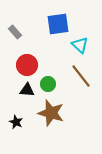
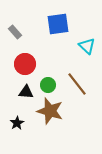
cyan triangle: moved 7 px right, 1 px down
red circle: moved 2 px left, 1 px up
brown line: moved 4 px left, 8 px down
green circle: moved 1 px down
black triangle: moved 1 px left, 2 px down
brown star: moved 1 px left, 2 px up
black star: moved 1 px right, 1 px down; rotated 16 degrees clockwise
